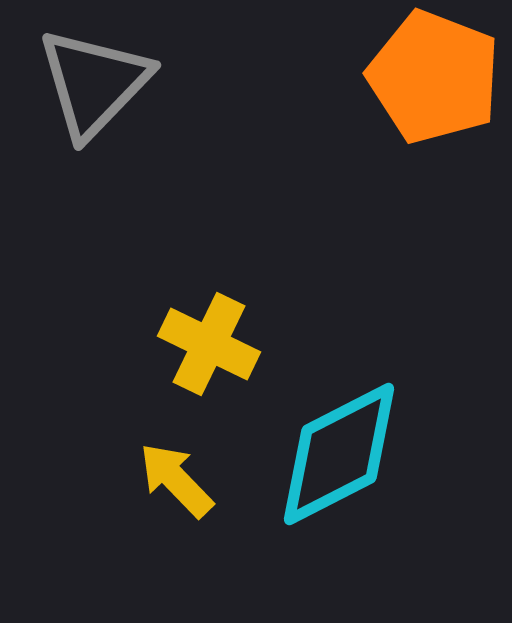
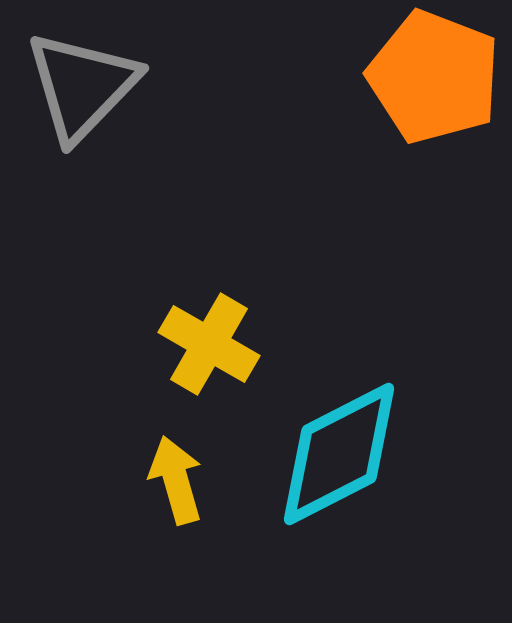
gray triangle: moved 12 px left, 3 px down
yellow cross: rotated 4 degrees clockwise
yellow arrow: rotated 28 degrees clockwise
